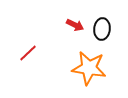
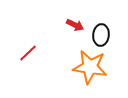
black ellipse: moved 1 px left, 6 px down
orange star: moved 1 px right, 1 px up
